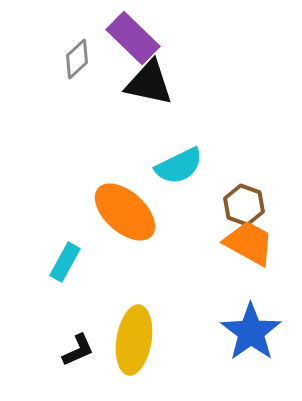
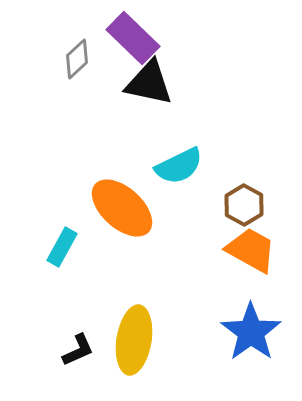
brown hexagon: rotated 9 degrees clockwise
orange ellipse: moved 3 px left, 4 px up
orange trapezoid: moved 2 px right, 7 px down
cyan rectangle: moved 3 px left, 15 px up
